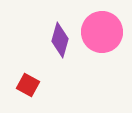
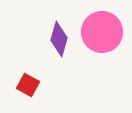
purple diamond: moved 1 px left, 1 px up
